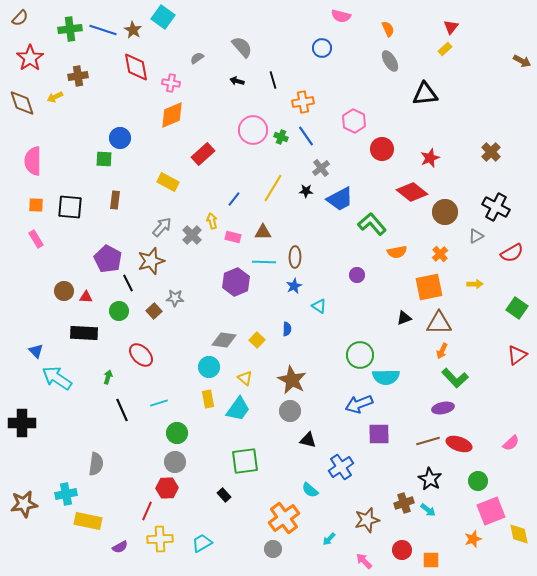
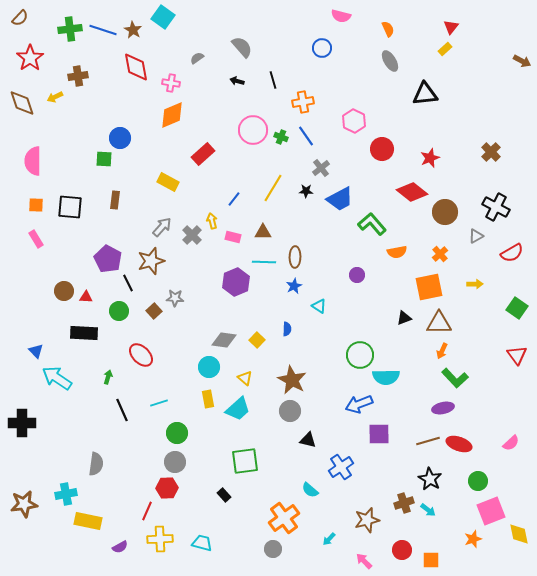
red triangle at (517, 355): rotated 30 degrees counterclockwise
cyan trapezoid at (238, 409): rotated 12 degrees clockwise
cyan trapezoid at (202, 543): rotated 45 degrees clockwise
